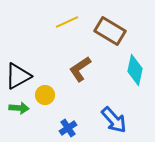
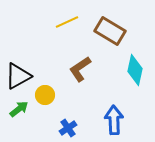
green arrow: moved 1 px down; rotated 42 degrees counterclockwise
blue arrow: rotated 140 degrees counterclockwise
